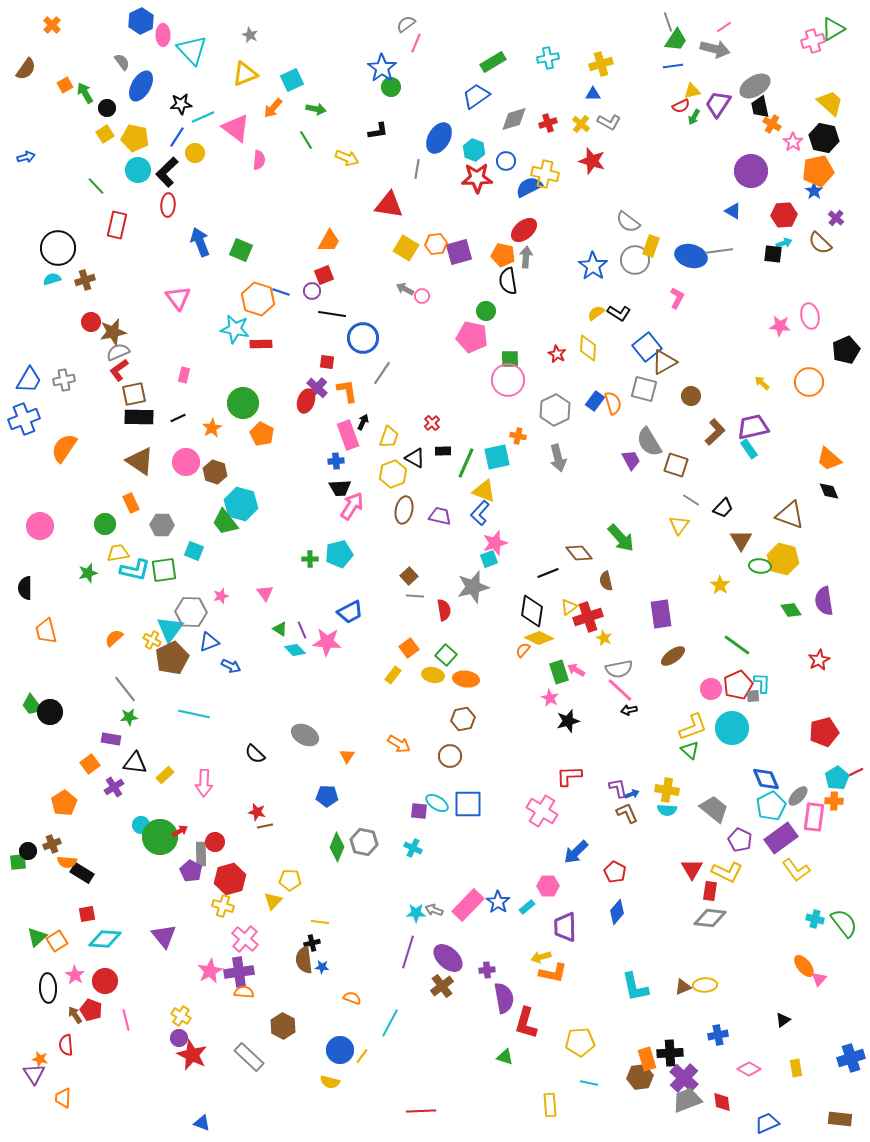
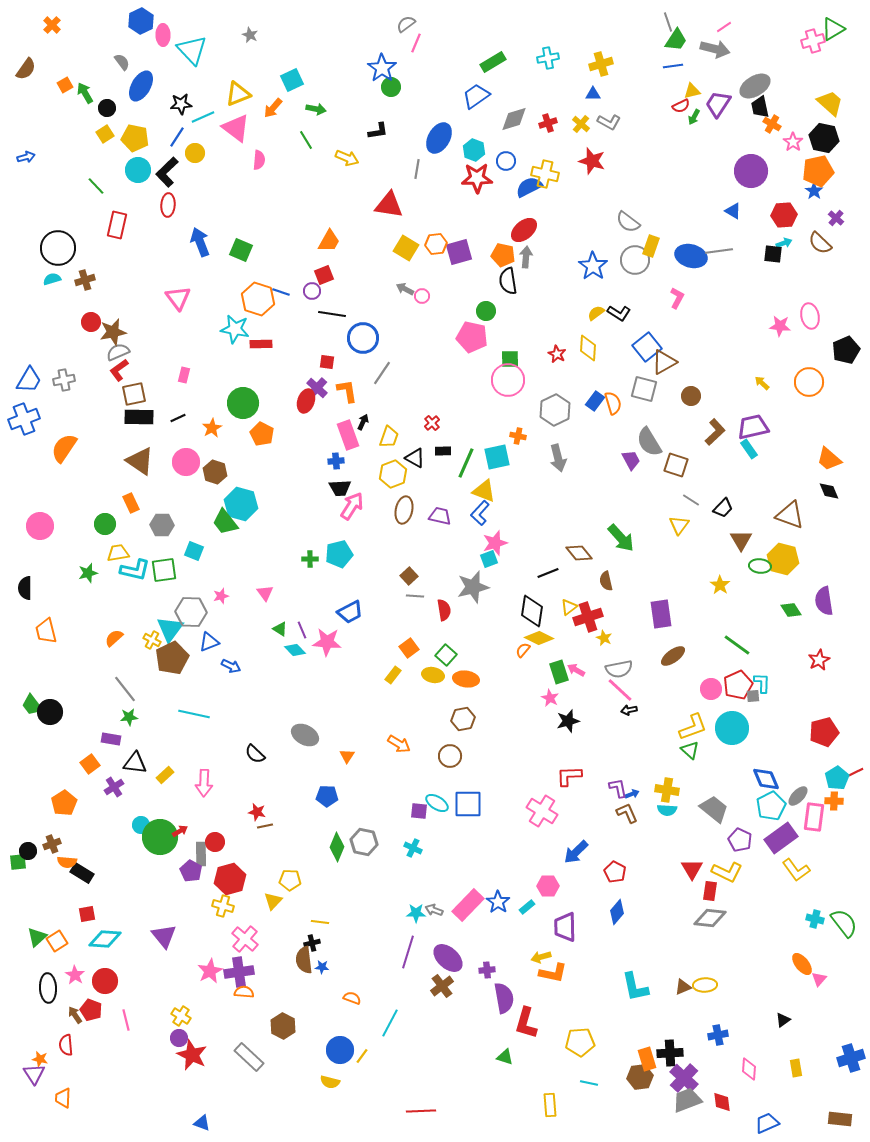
yellow triangle at (245, 74): moved 7 px left, 20 px down
orange ellipse at (804, 966): moved 2 px left, 2 px up
pink diamond at (749, 1069): rotated 65 degrees clockwise
